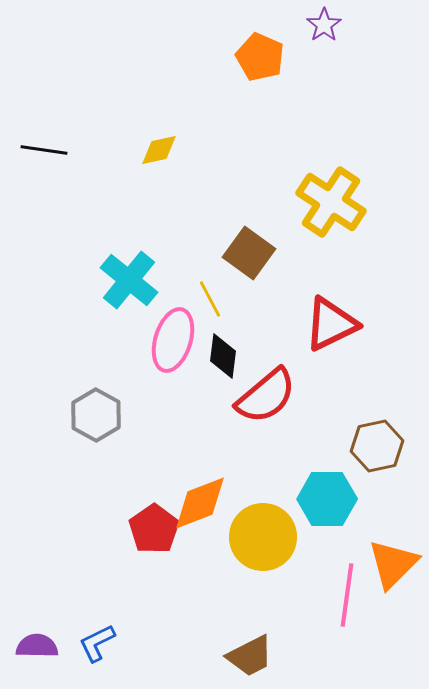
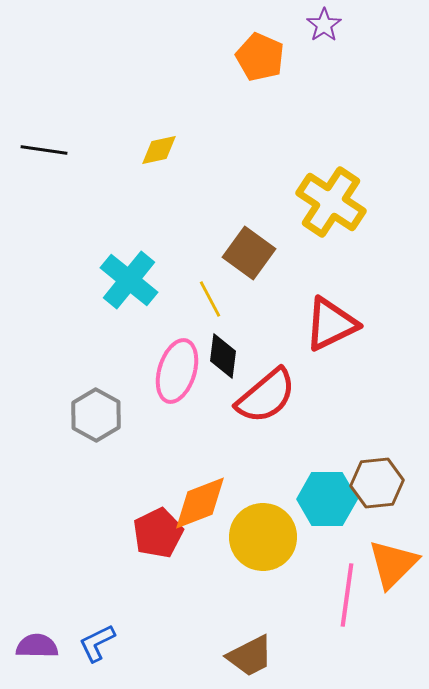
pink ellipse: moved 4 px right, 31 px down
brown hexagon: moved 37 px down; rotated 6 degrees clockwise
red pentagon: moved 4 px right, 4 px down; rotated 9 degrees clockwise
